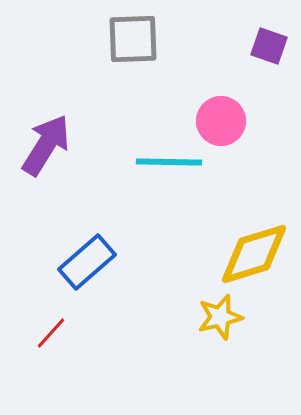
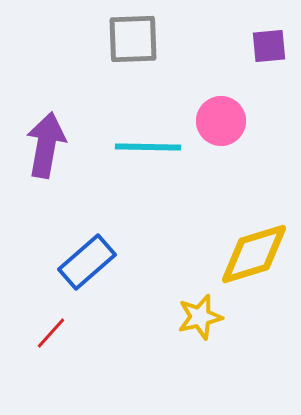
purple square: rotated 24 degrees counterclockwise
purple arrow: rotated 22 degrees counterclockwise
cyan line: moved 21 px left, 15 px up
yellow star: moved 20 px left
